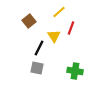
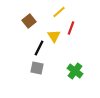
green cross: rotated 28 degrees clockwise
